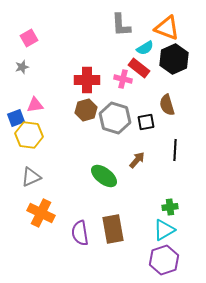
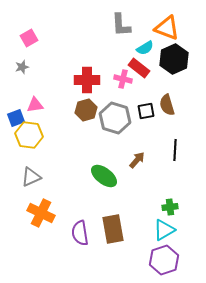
black square: moved 11 px up
